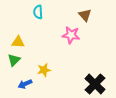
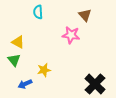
yellow triangle: rotated 24 degrees clockwise
green triangle: rotated 24 degrees counterclockwise
